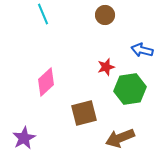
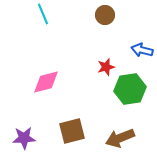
pink diamond: rotated 28 degrees clockwise
brown square: moved 12 px left, 18 px down
purple star: rotated 25 degrees clockwise
